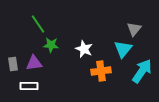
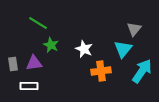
green line: moved 1 px up; rotated 24 degrees counterclockwise
green star: rotated 21 degrees clockwise
